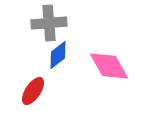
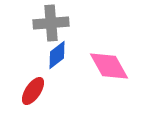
gray cross: moved 2 px right
blue diamond: moved 1 px left
